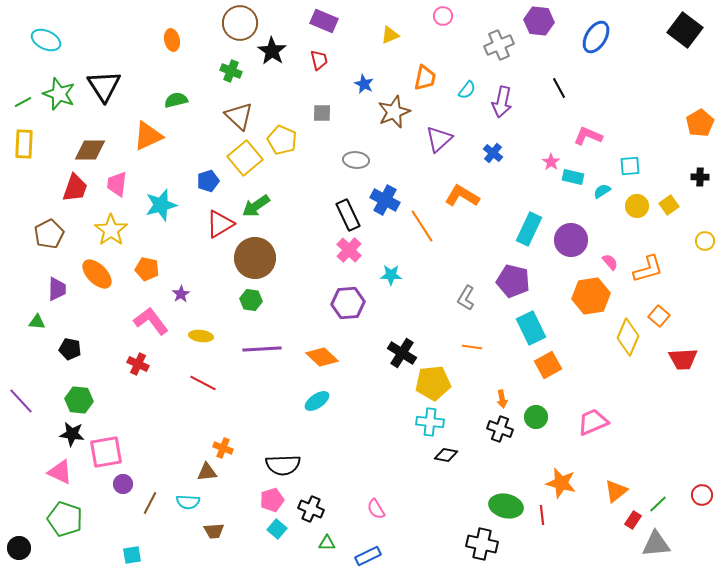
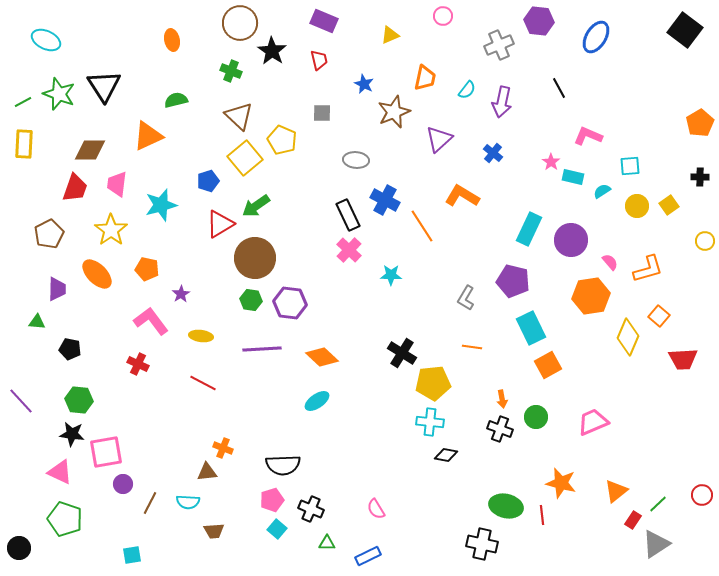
purple hexagon at (348, 303): moved 58 px left; rotated 12 degrees clockwise
gray triangle at (656, 544): rotated 28 degrees counterclockwise
